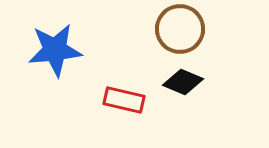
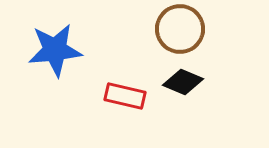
red rectangle: moved 1 px right, 4 px up
